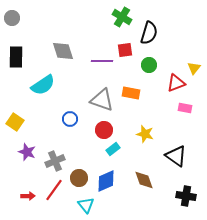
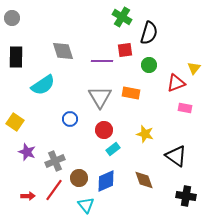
gray triangle: moved 2 px left, 3 px up; rotated 40 degrees clockwise
